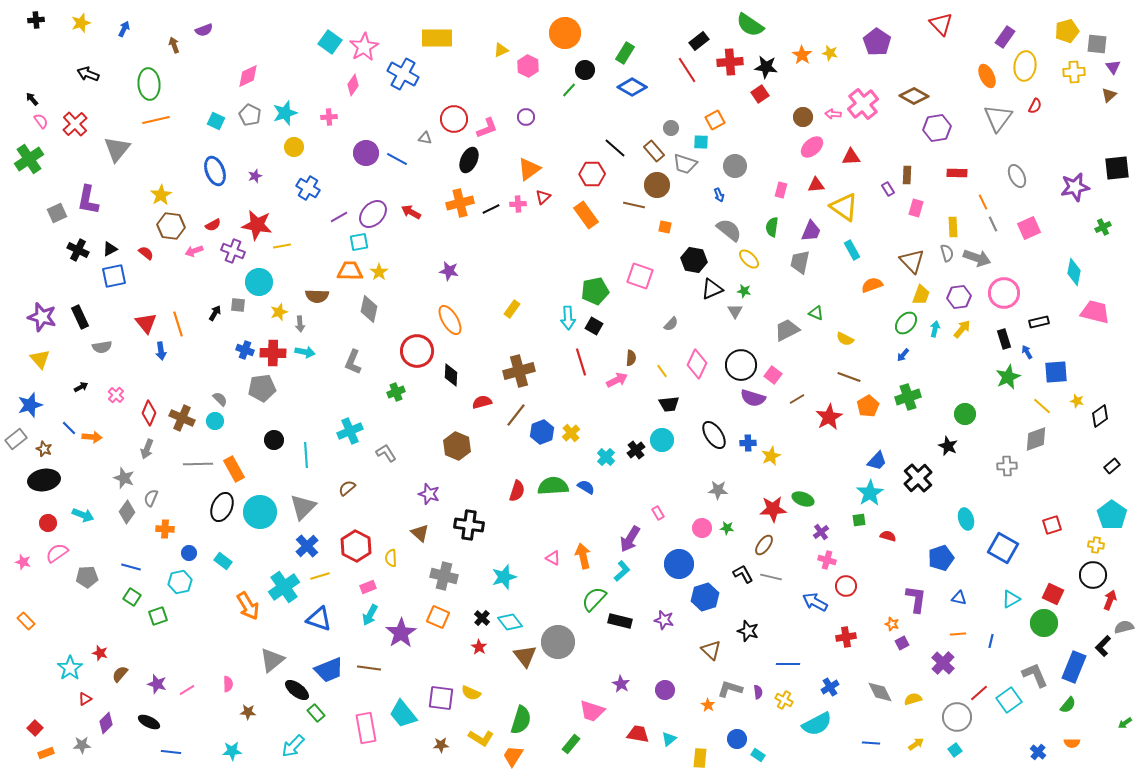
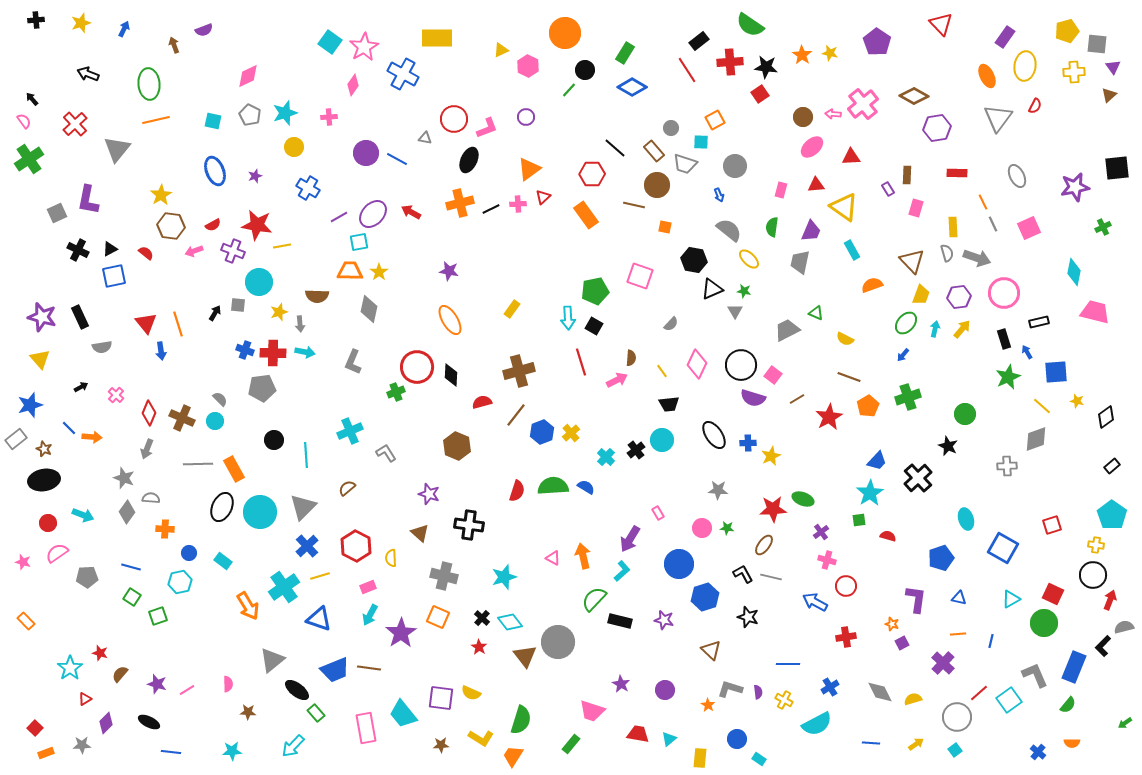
pink semicircle at (41, 121): moved 17 px left
cyan square at (216, 121): moved 3 px left; rotated 12 degrees counterclockwise
red circle at (417, 351): moved 16 px down
black diamond at (1100, 416): moved 6 px right, 1 px down
gray semicircle at (151, 498): rotated 72 degrees clockwise
black star at (748, 631): moved 14 px up
blue trapezoid at (329, 670): moved 6 px right
cyan rectangle at (758, 755): moved 1 px right, 4 px down
